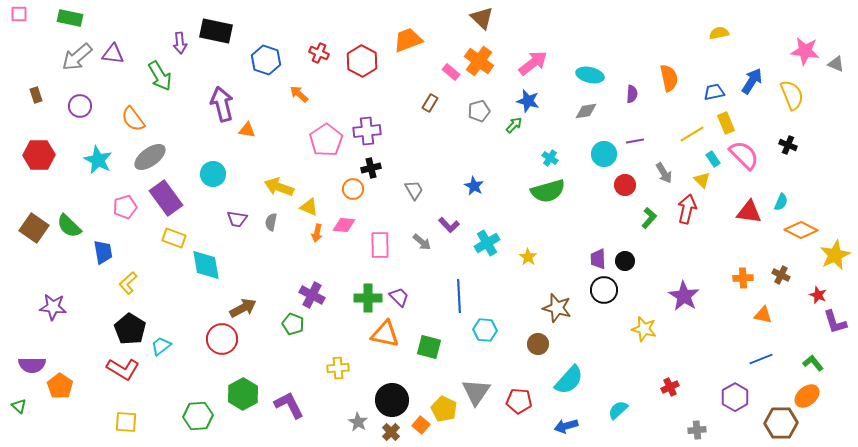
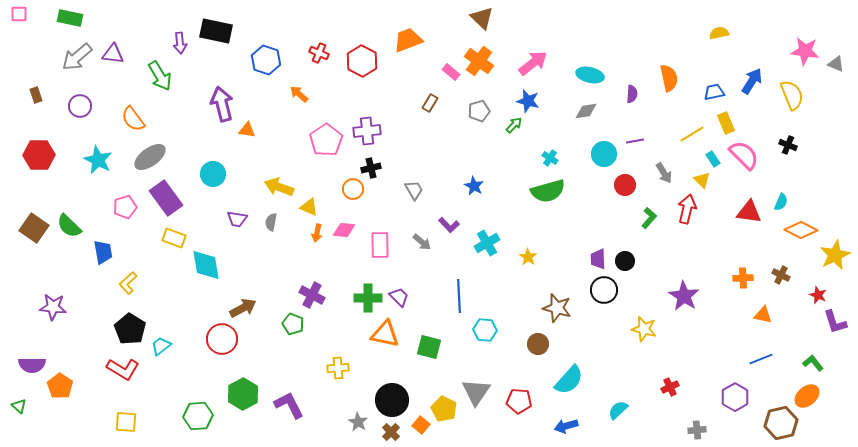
pink diamond at (344, 225): moved 5 px down
brown hexagon at (781, 423): rotated 12 degrees counterclockwise
